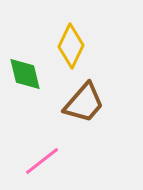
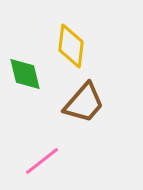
yellow diamond: rotated 18 degrees counterclockwise
